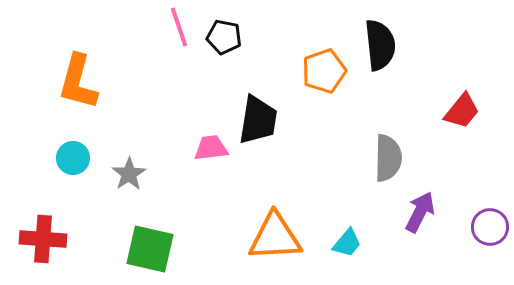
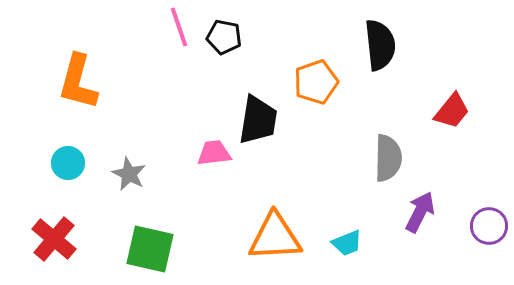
orange pentagon: moved 8 px left, 11 px down
red trapezoid: moved 10 px left
pink trapezoid: moved 3 px right, 5 px down
cyan circle: moved 5 px left, 5 px down
gray star: rotated 12 degrees counterclockwise
purple circle: moved 1 px left, 1 px up
red cross: moved 11 px right; rotated 36 degrees clockwise
cyan trapezoid: rotated 28 degrees clockwise
